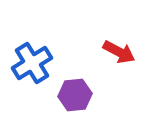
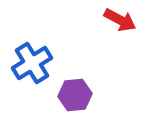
red arrow: moved 1 px right, 32 px up
